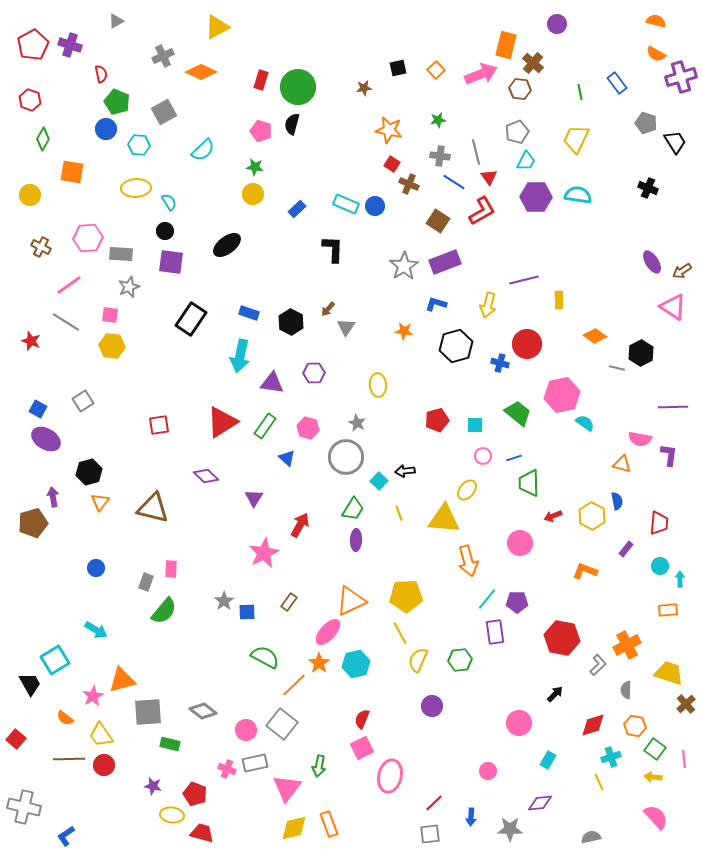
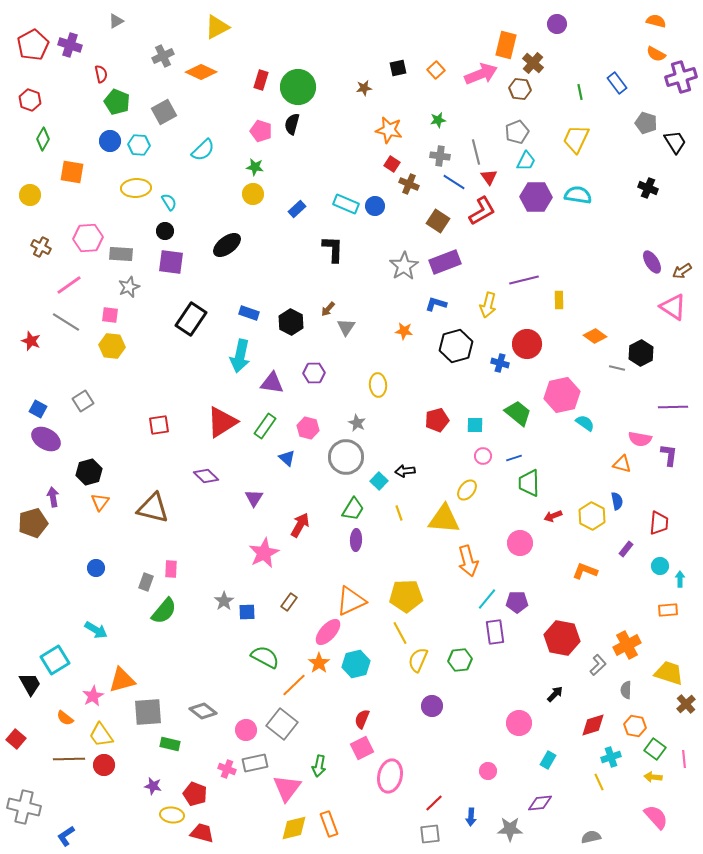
blue circle at (106, 129): moved 4 px right, 12 px down
